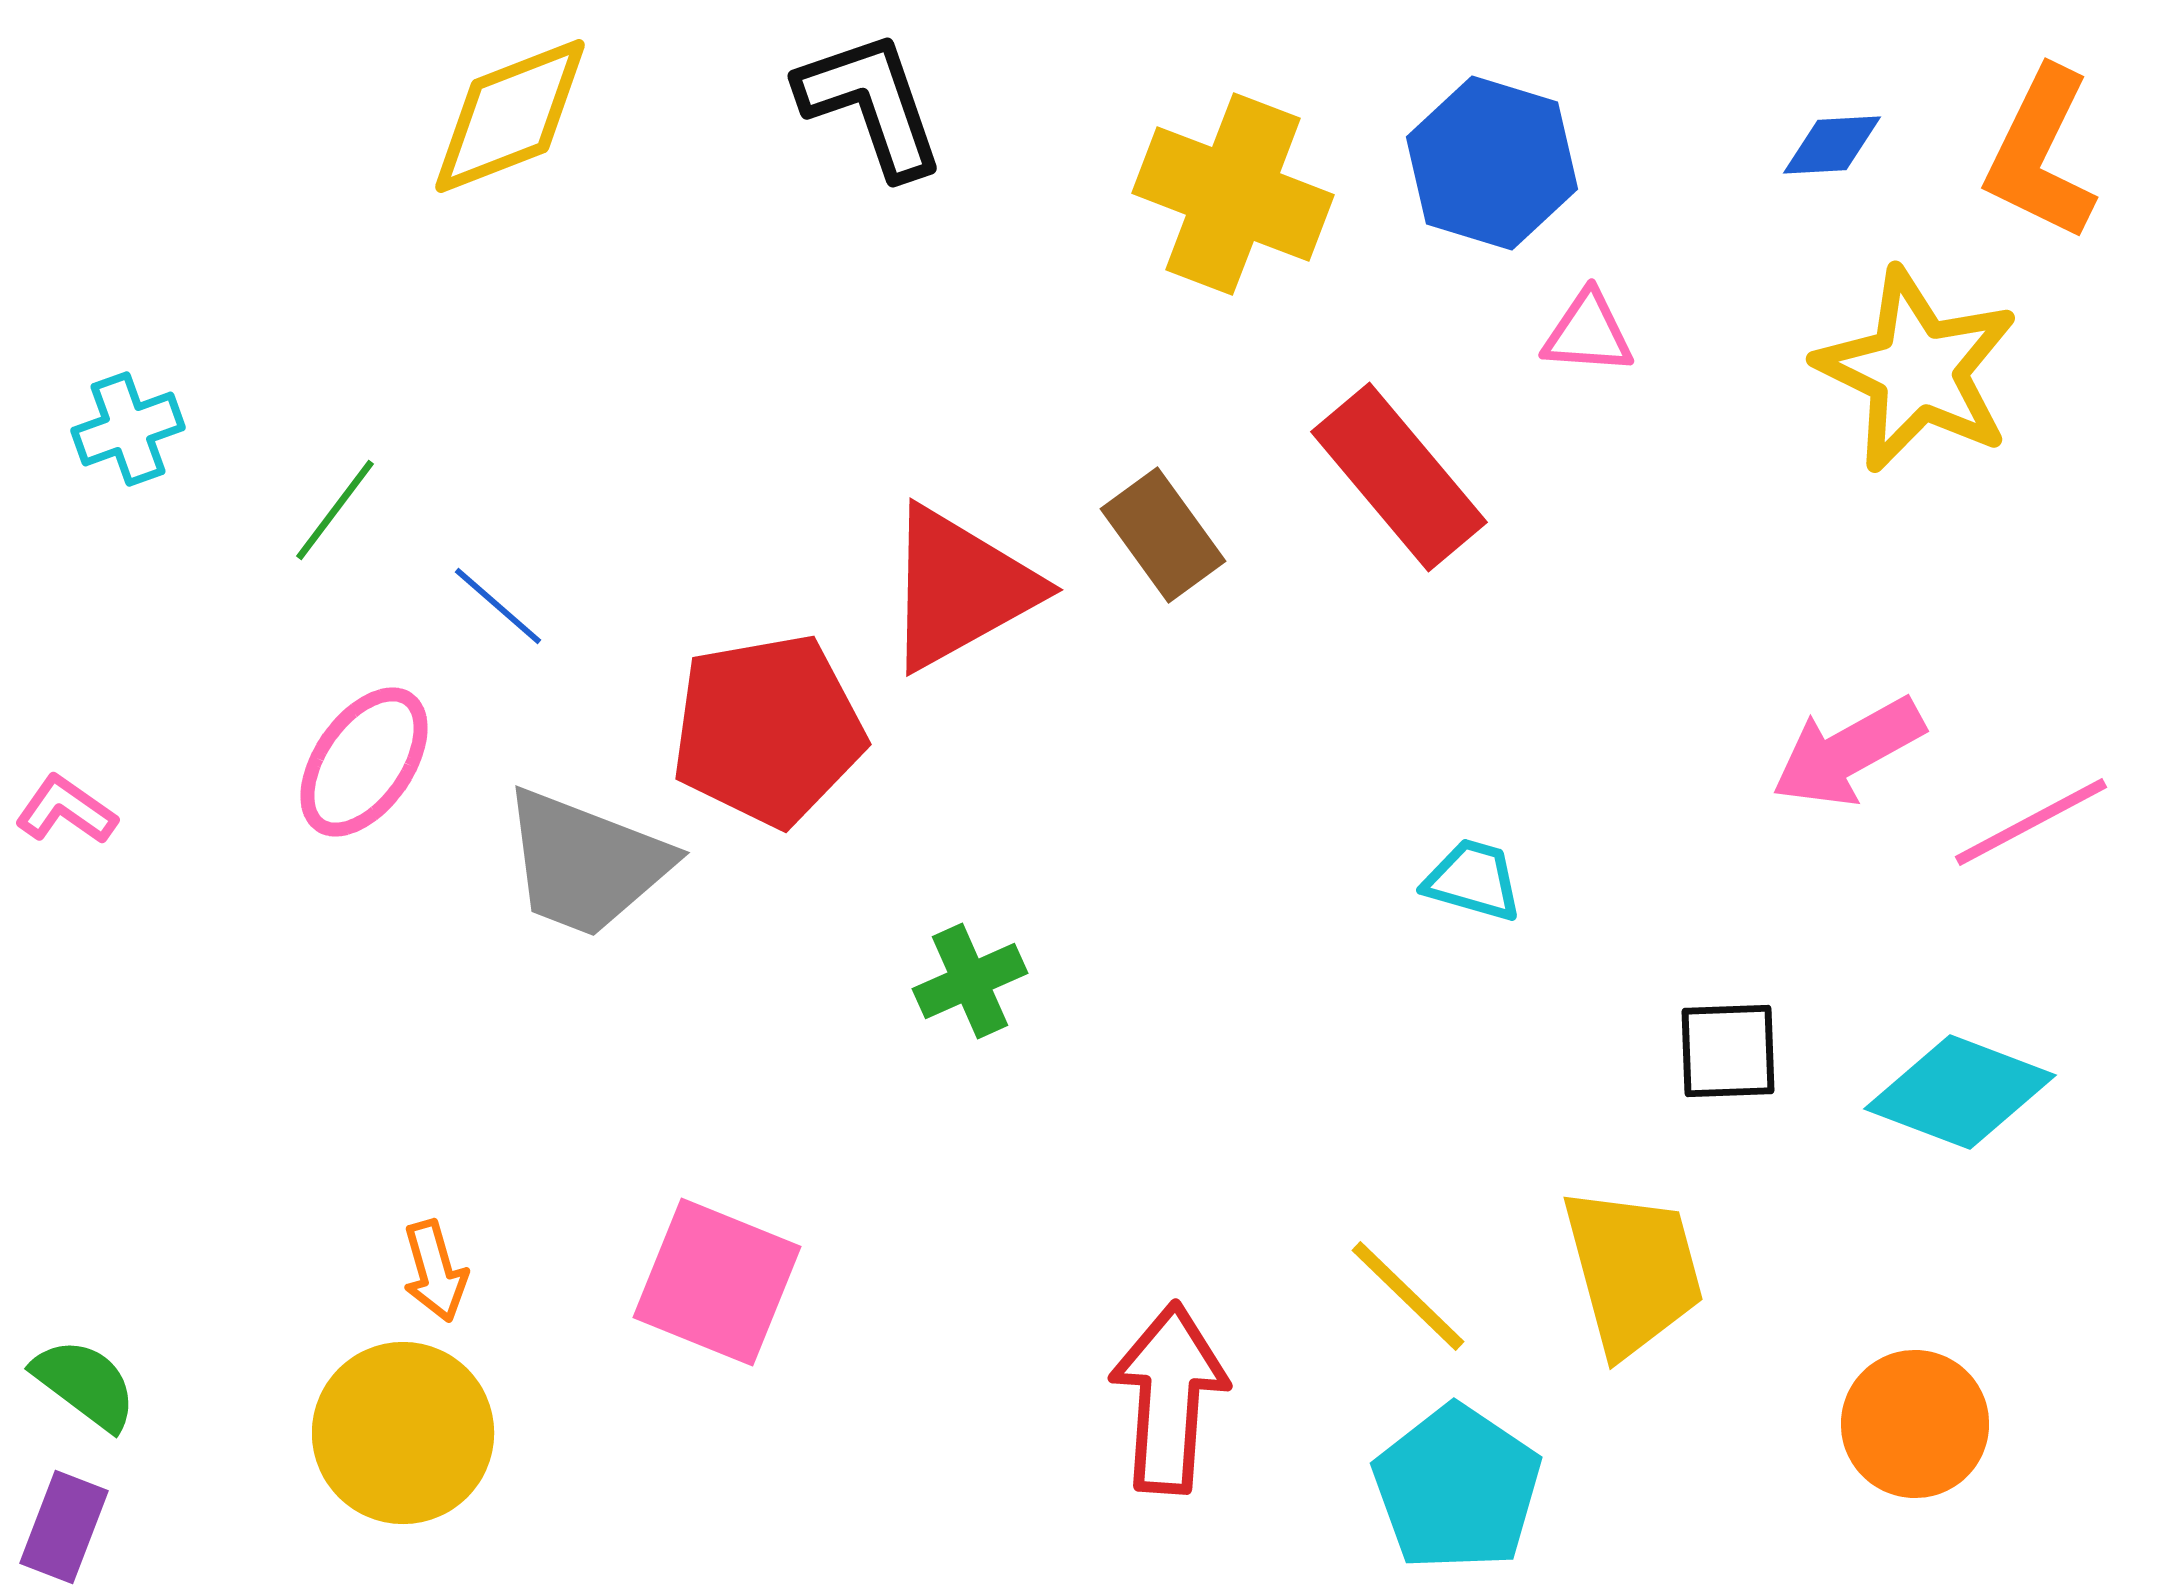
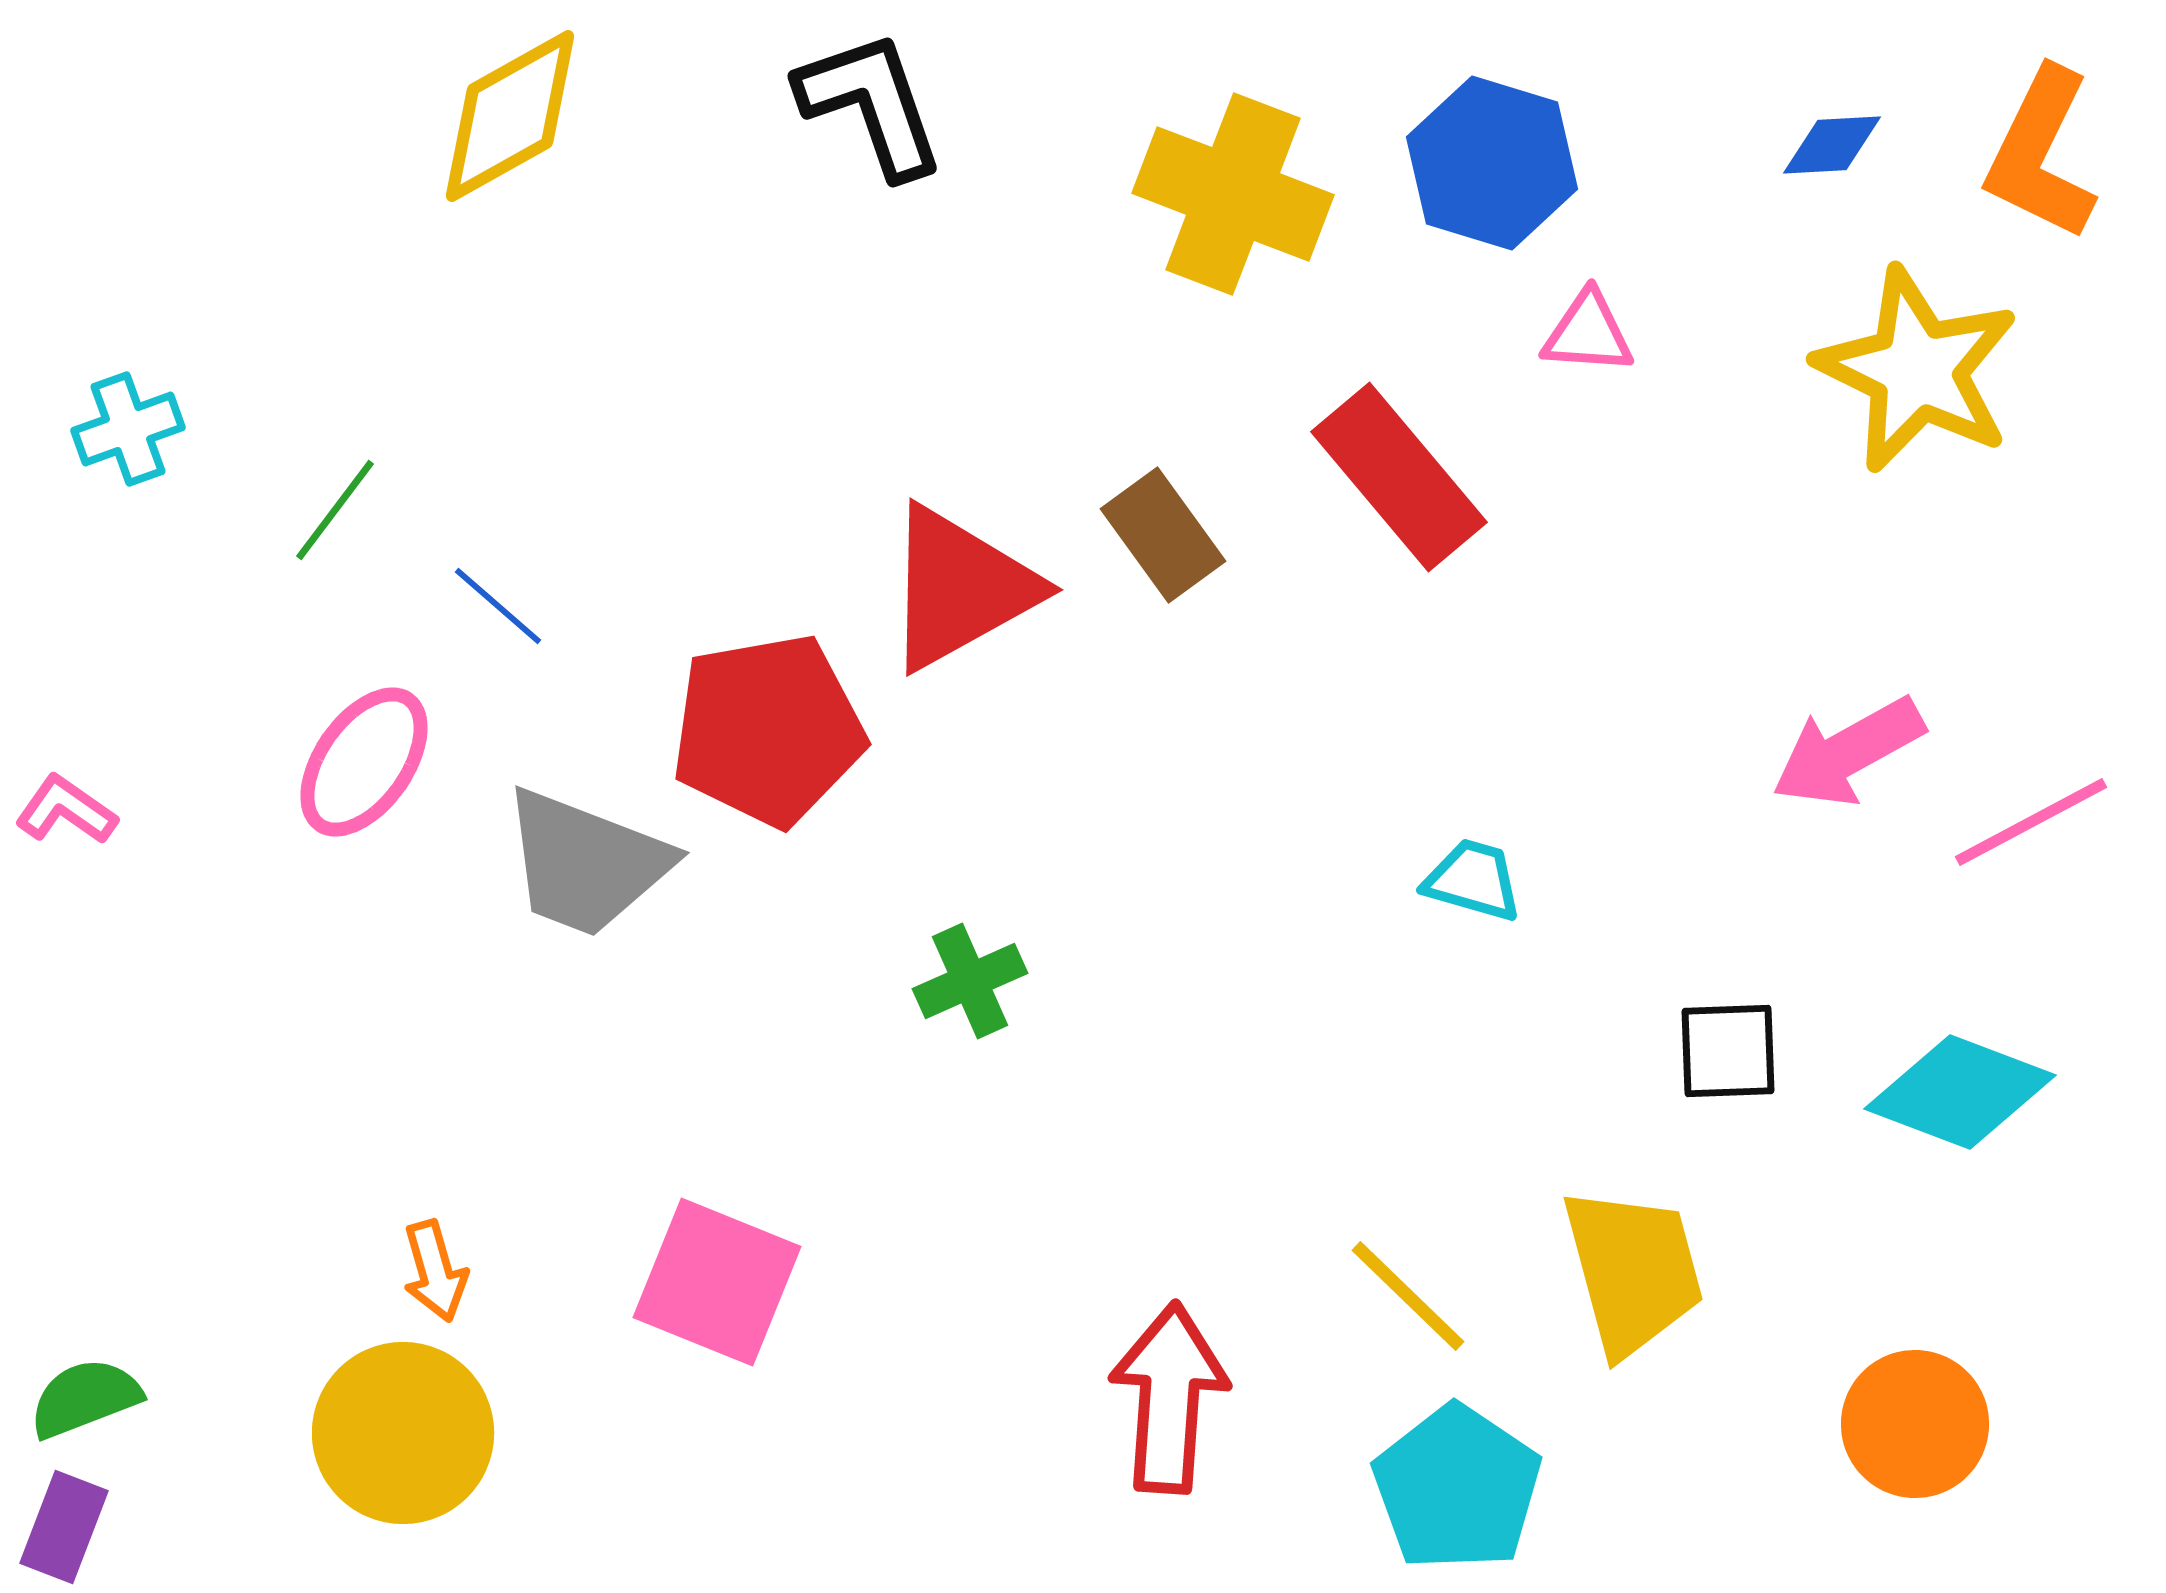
yellow diamond: rotated 8 degrees counterclockwise
green semicircle: moved 14 px down; rotated 58 degrees counterclockwise
